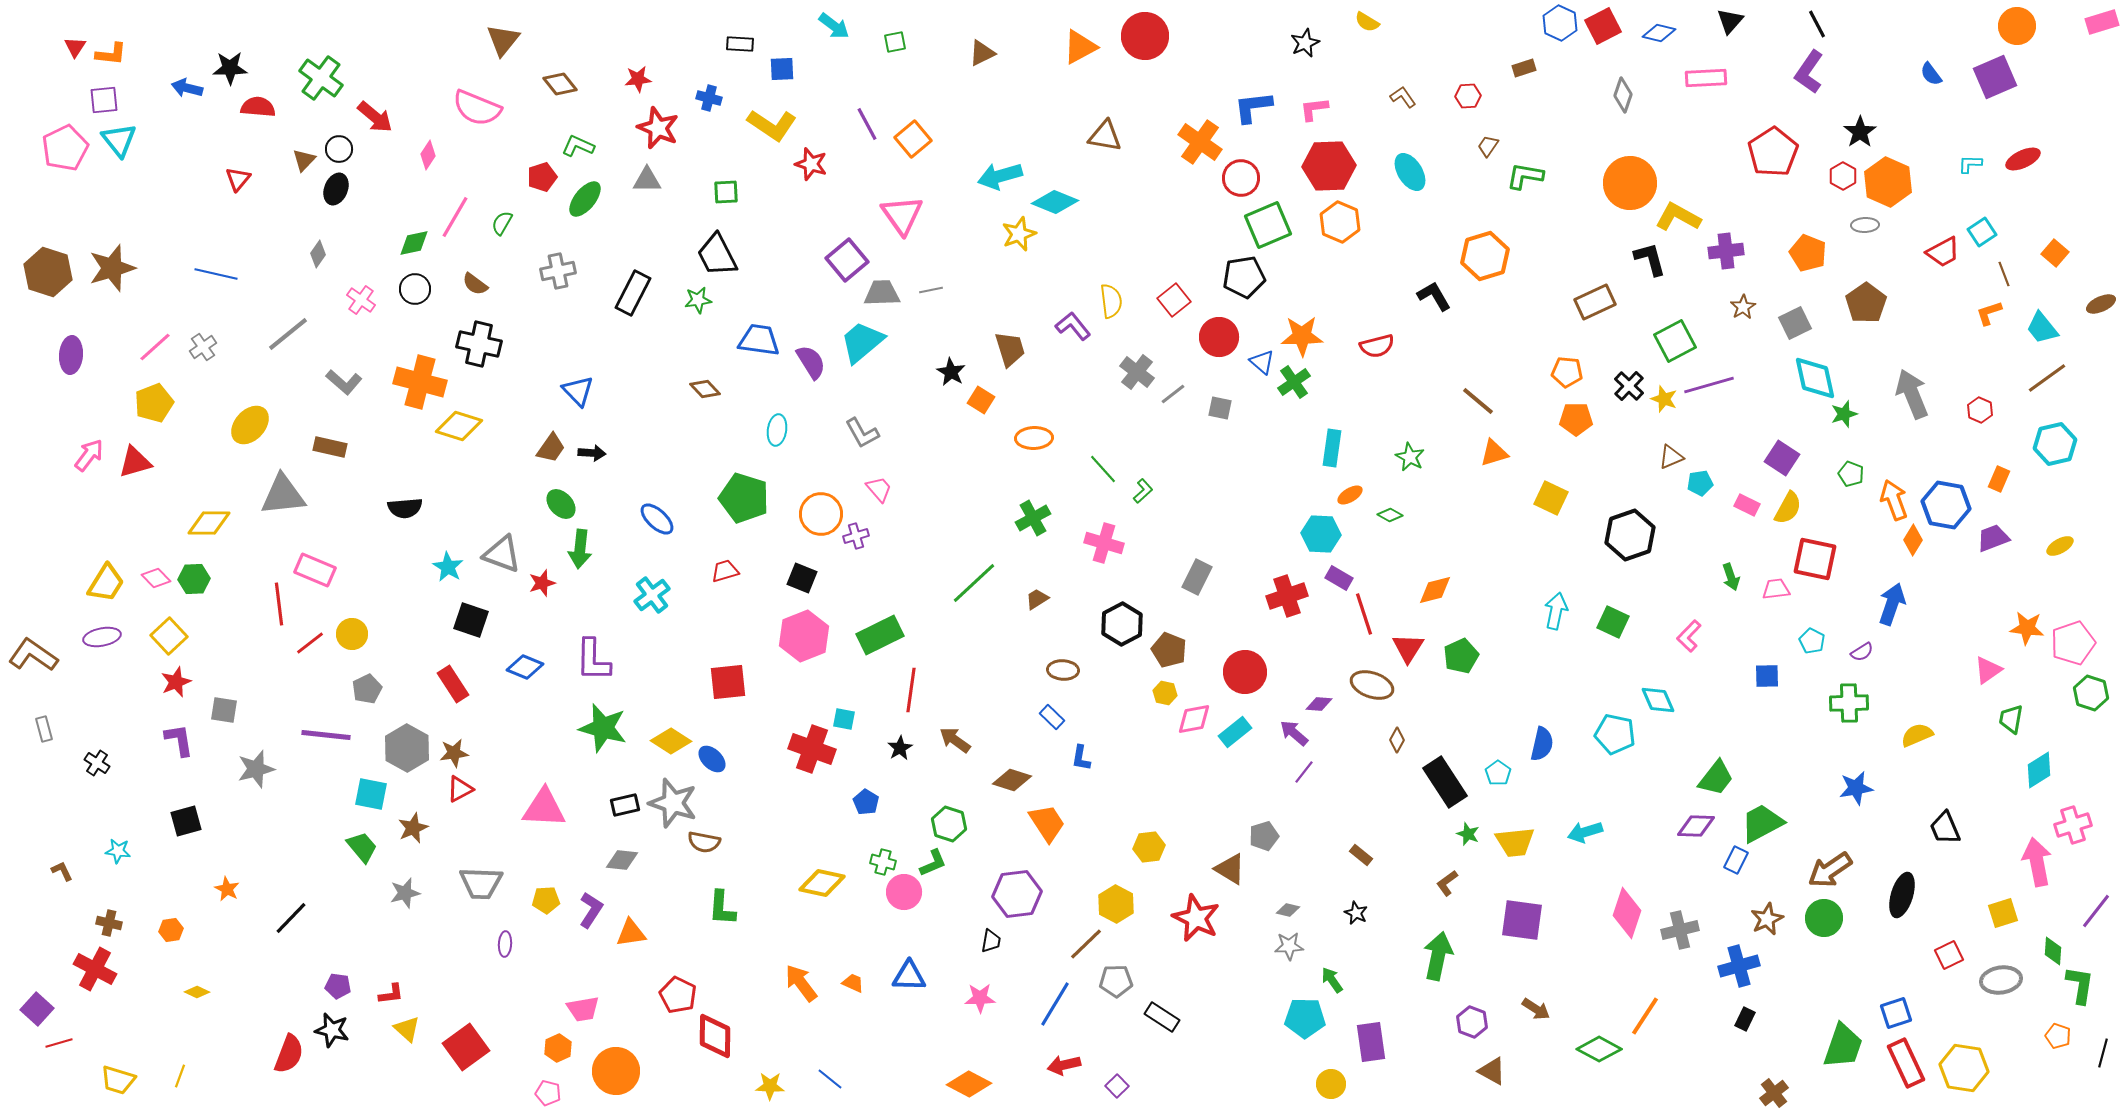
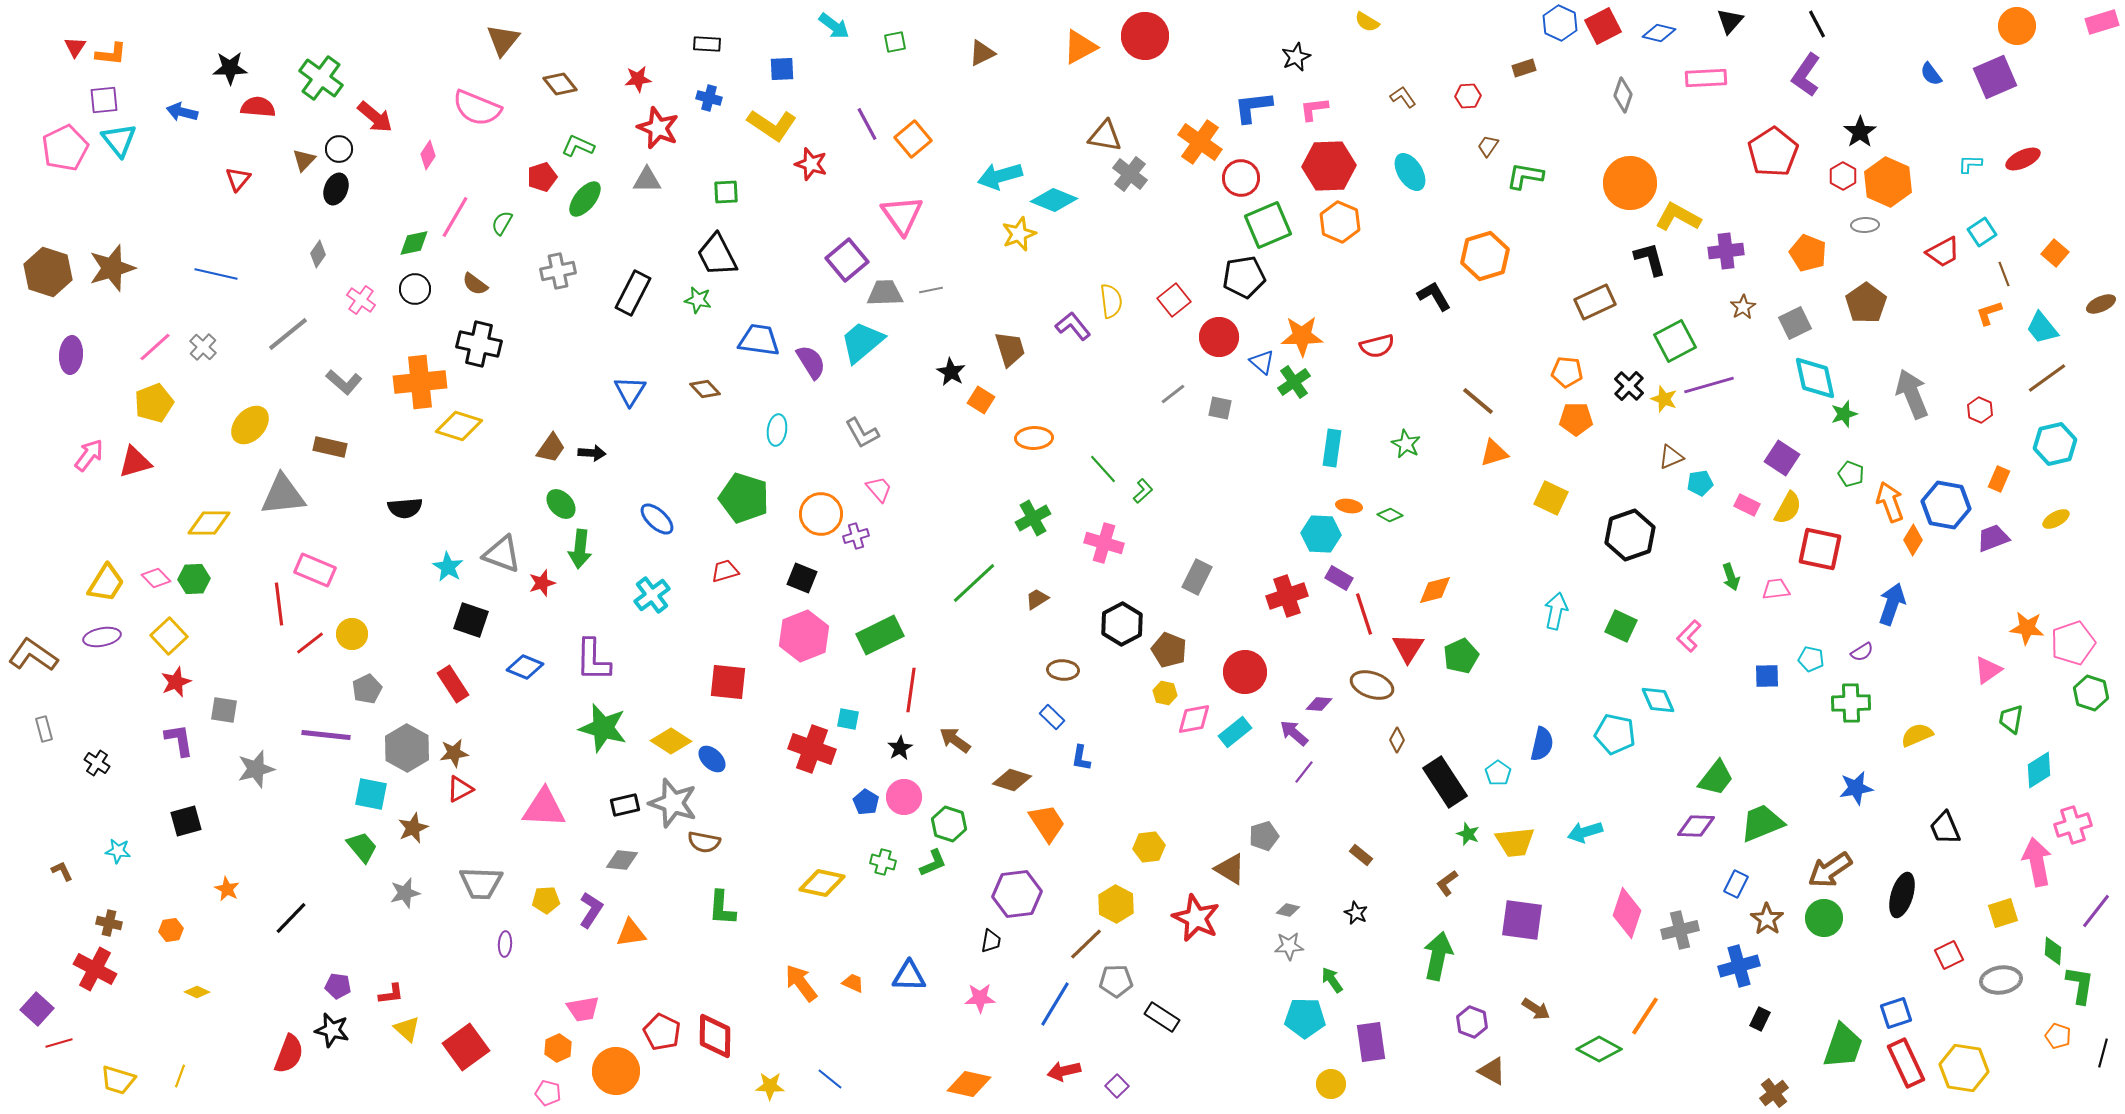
black star at (1305, 43): moved 9 px left, 14 px down
black rectangle at (740, 44): moved 33 px left
purple L-shape at (1809, 72): moved 3 px left, 3 px down
blue arrow at (187, 88): moved 5 px left, 24 px down
cyan diamond at (1055, 202): moved 1 px left, 2 px up
gray trapezoid at (882, 293): moved 3 px right
green star at (698, 300): rotated 20 degrees clockwise
gray cross at (203, 347): rotated 12 degrees counterclockwise
gray cross at (1137, 372): moved 7 px left, 198 px up
orange cross at (420, 382): rotated 21 degrees counterclockwise
blue triangle at (578, 391): moved 52 px right; rotated 16 degrees clockwise
green star at (1410, 457): moved 4 px left, 13 px up
orange ellipse at (1350, 495): moved 1 px left, 11 px down; rotated 40 degrees clockwise
orange arrow at (1894, 500): moved 4 px left, 2 px down
yellow ellipse at (2060, 546): moved 4 px left, 27 px up
red square at (1815, 559): moved 5 px right, 10 px up
green square at (1613, 622): moved 8 px right, 4 px down
cyan pentagon at (1812, 641): moved 1 px left, 18 px down; rotated 15 degrees counterclockwise
red square at (728, 682): rotated 12 degrees clockwise
green cross at (1849, 703): moved 2 px right
cyan square at (844, 719): moved 4 px right
green trapezoid at (1762, 823): rotated 6 degrees clockwise
blue rectangle at (1736, 860): moved 24 px down
pink circle at (904, 892): moved 95 px up
brown star at (1767, 919): rotated 12 degrees counterclockwise
red pentagon at (678, 995): moved 16 px left, 37 px down
black rectangle at (1745, 1019): moved 15 px right
red arrow at (1064, 1065): moved 6 px down
orange diamond at (969, 1084): rotated 15 degrees counterclockwise
